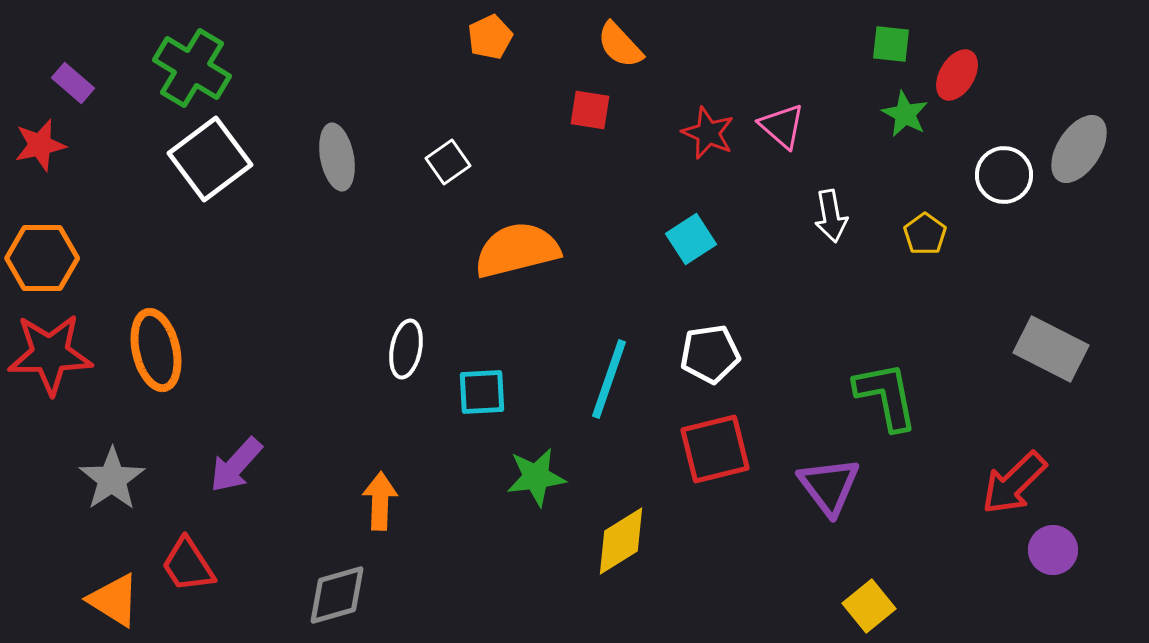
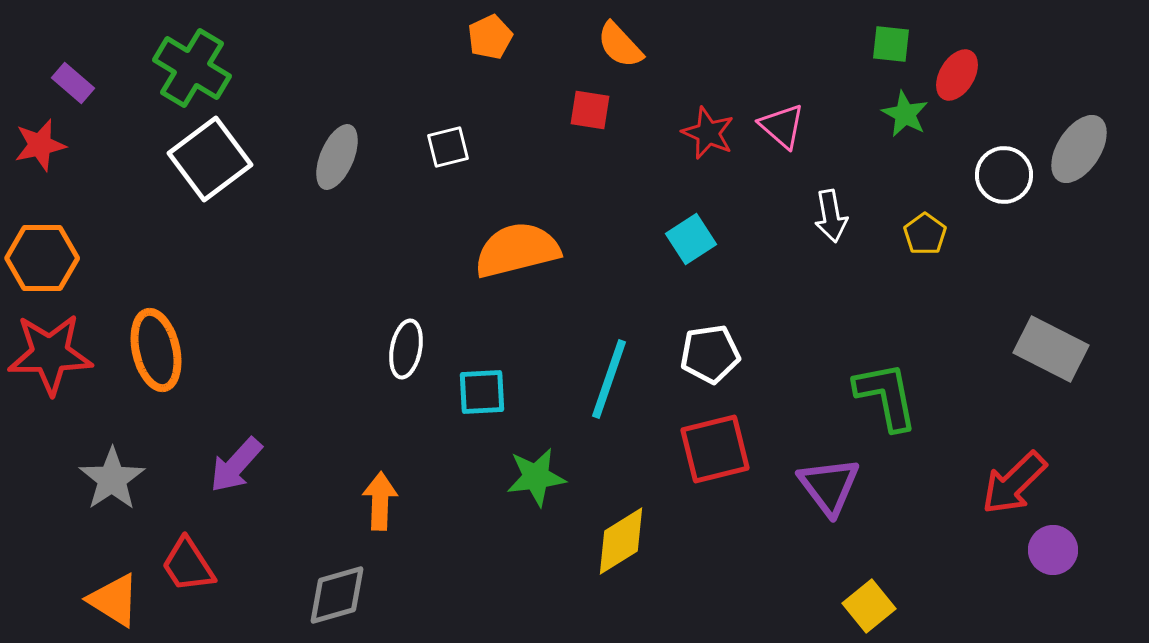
gray ellipse at (337, 157): rotated 34 degrees clockwise
white square at (448, 162): moved 15 px up; rotated 21 degrees clockwise
